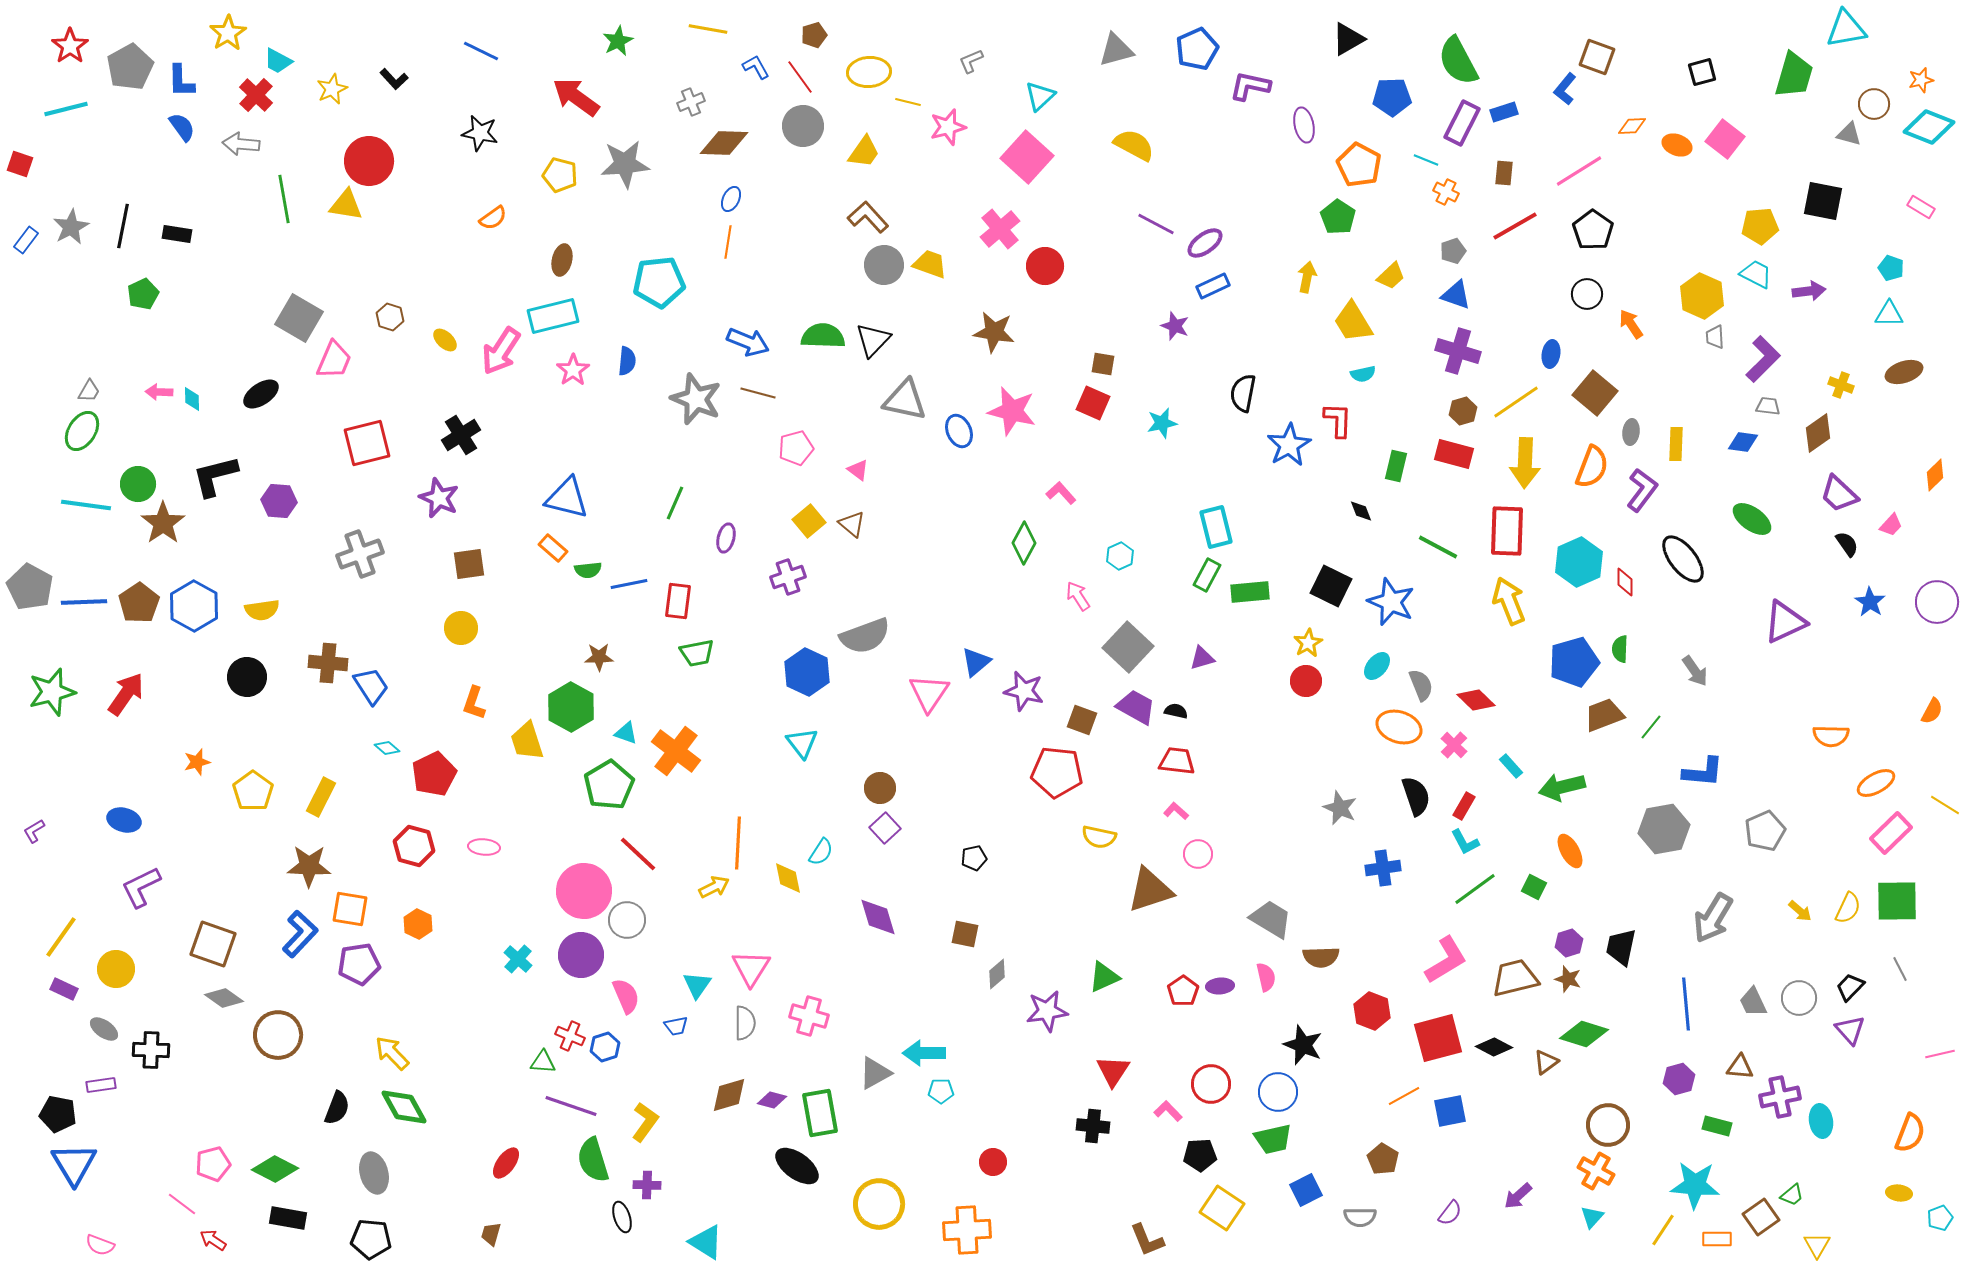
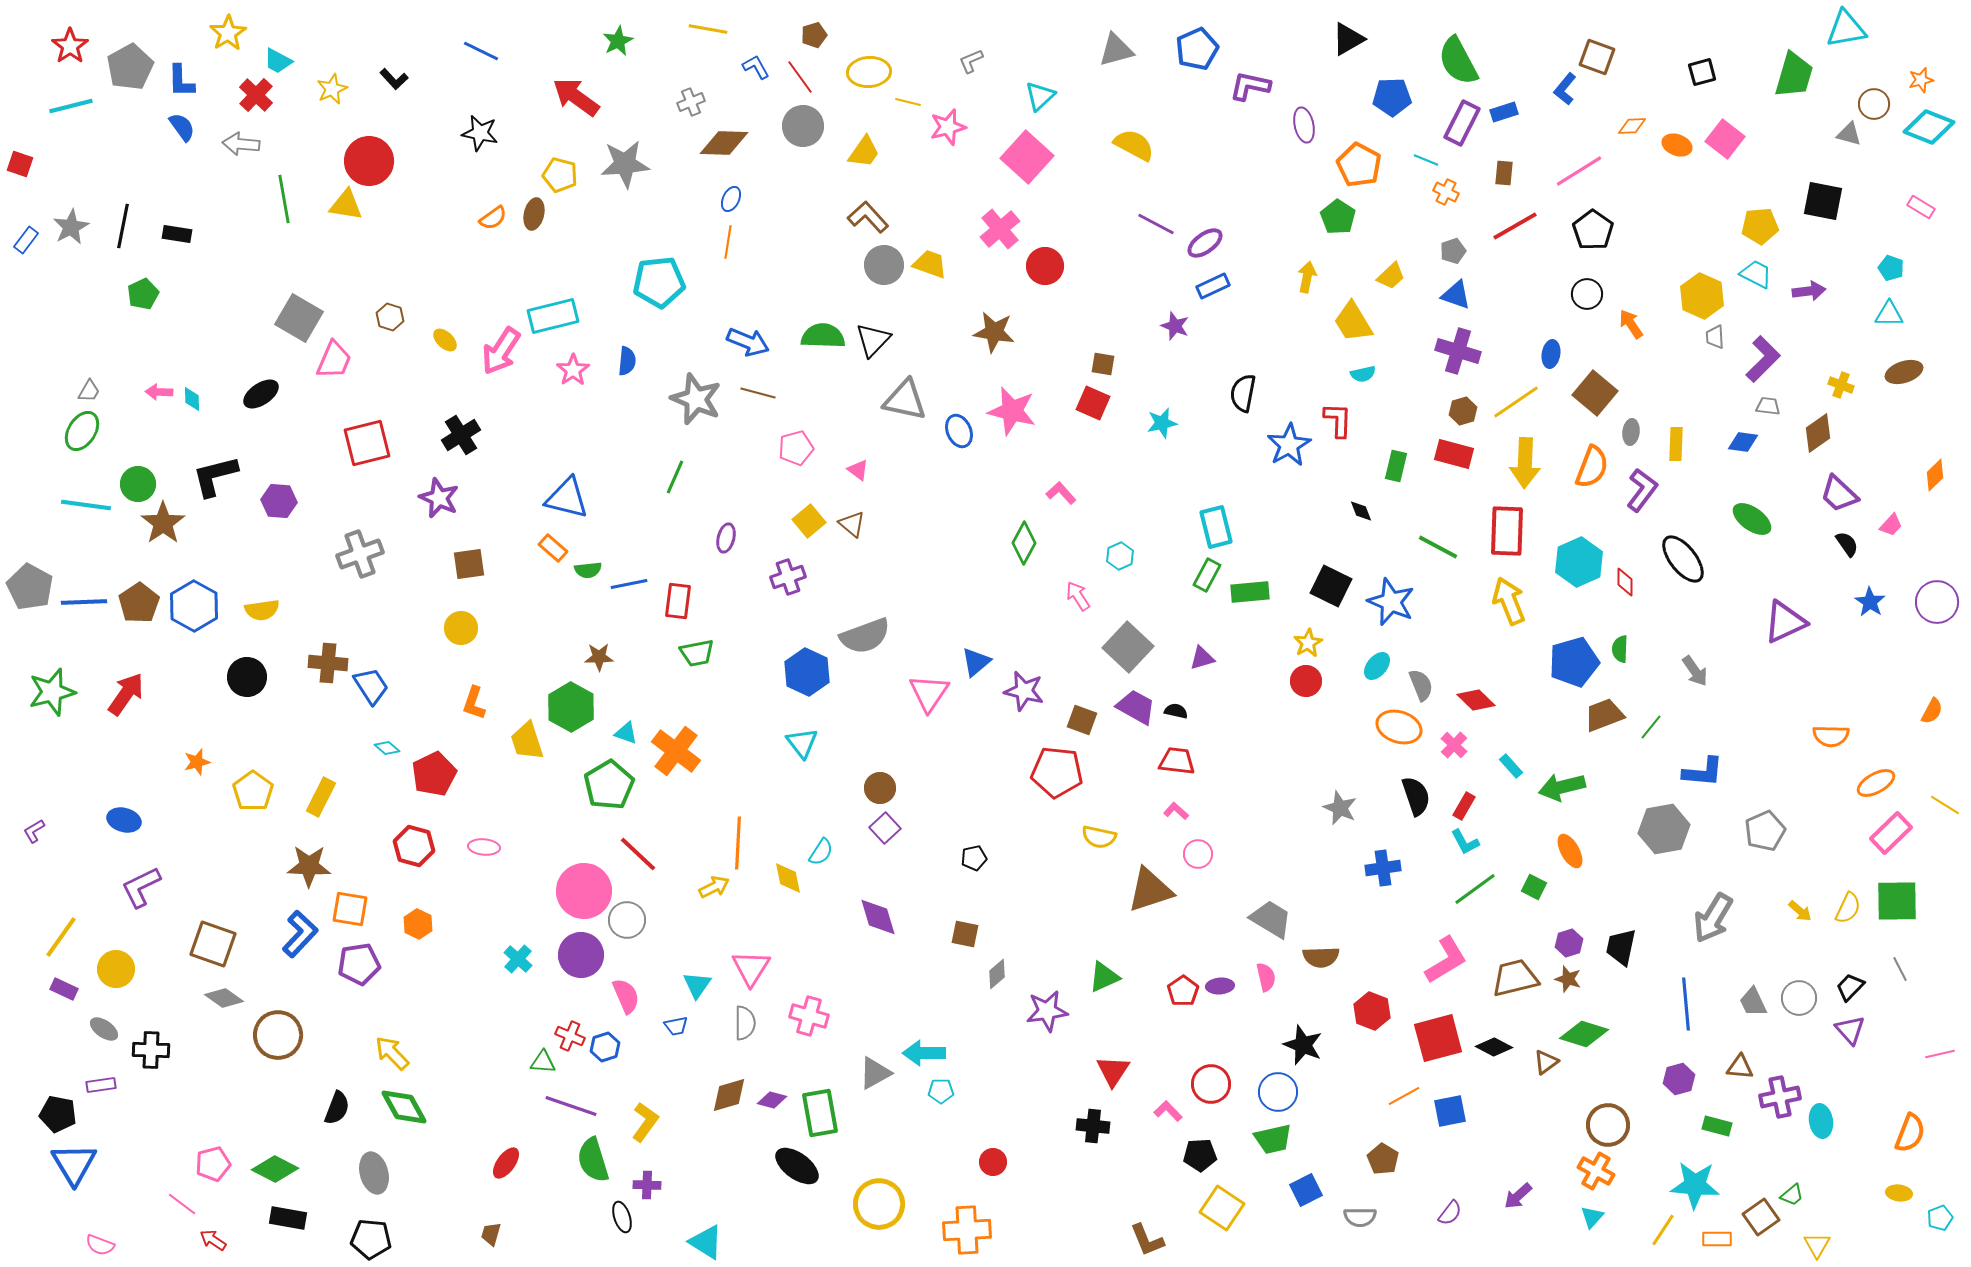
cyan line at (66, 109): moved 5 px right, 3 px up
brown ellipse at (562, 260): moved 28 px left, 46 px up
green line at (675, 503): moved 26 px up
